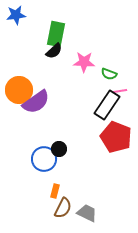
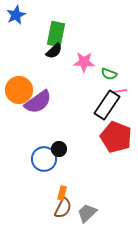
blue star: rotated 18 degrees counterclockwise
purple semicircle: moved 2 px right
orange rectangle: moved 7 px right, 2 px down
gray trapezoid: rotated 70 degrees counterclockwise
